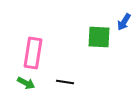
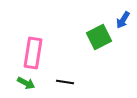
blue arrow: moved 1 px left, 2 px up
green square: rotated 30 degrees counterclockwise
